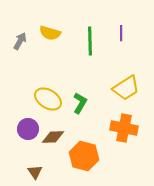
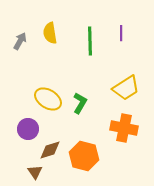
yellow semicircle: rotated 65 degrees clockwise
brown diamond: moved 3 px left, 13 px down; rotated 15 degrees counterclockwise
